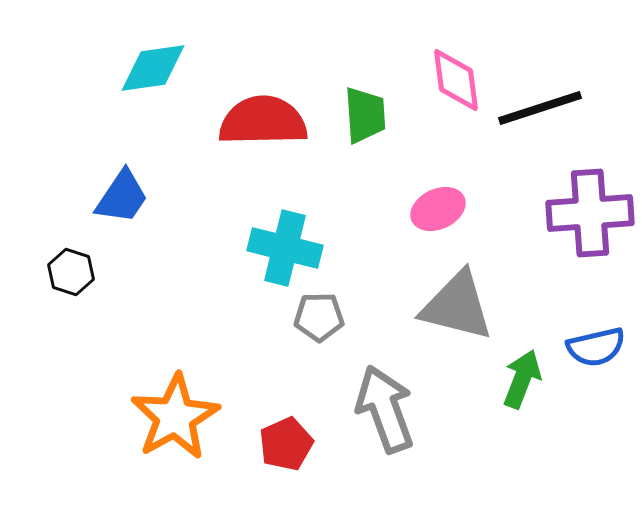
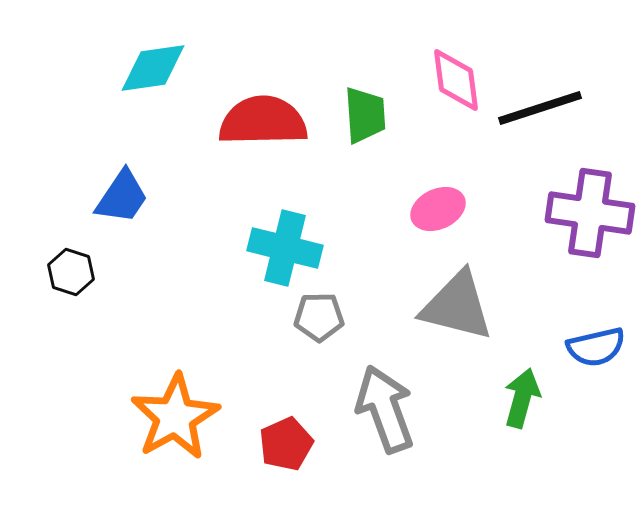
purple cross: rotated 12 degrees clockwise
green arrow: moved 19 px down; rotated 6 degrees counterclockwise
